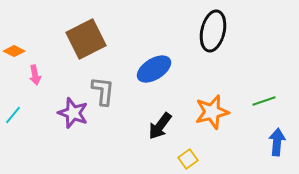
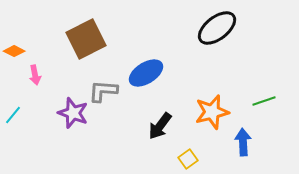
black ellipse: moved 4 px right, 3 px up; rotated 39 degrees clockwise
blue ellipse: moved 8 px left, 4 px down
gray L-shape: rotated 92 degrees counterclockwise
blue arrow: moved 34 px left; rotated 8 degrees counterclockwise
